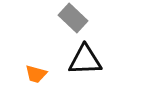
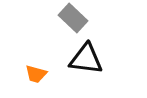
black triangle: moved 1 px right, 1 px up; rotated 9 degrees clockwise
